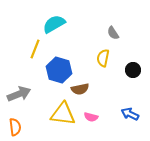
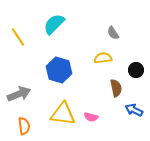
cyan semicircle: rotated 15 degrees counterclockwise
yellow line: moved 17 px left, 12 px up; rotated 54 degrees counterclockwise
yellow semicircle: rotated 72 degrees clockwise
black circle: moved 3 px right
brown semicircle: moved 36 px right, 1 px up; rotated 90 degrees counterclockwise
blue arrow: moved 4 px right, 4 px up
orange semicircle: moved 9 px right, 1 px up
